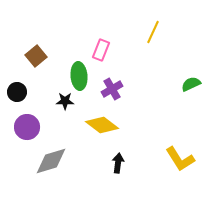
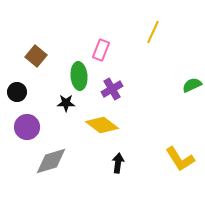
brown square: rotated 10 degrees counterclockwise
green semicircle: moved 1 px right, 1 px down
black star: moved 1 px right, 2 px down
